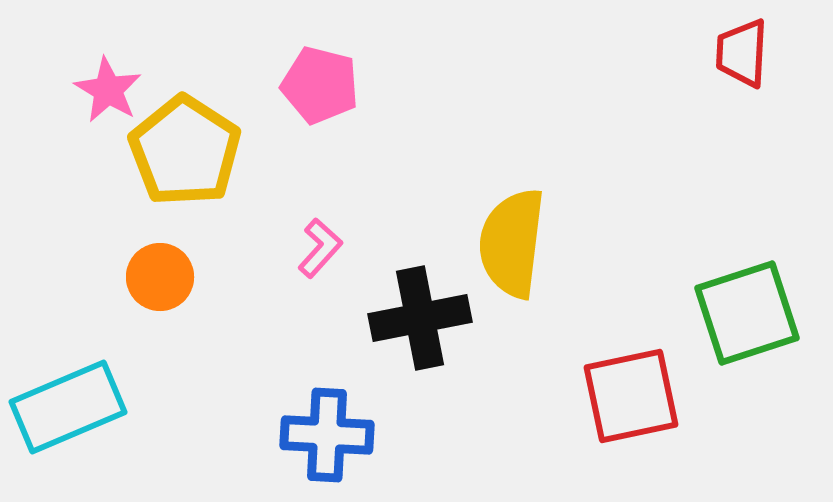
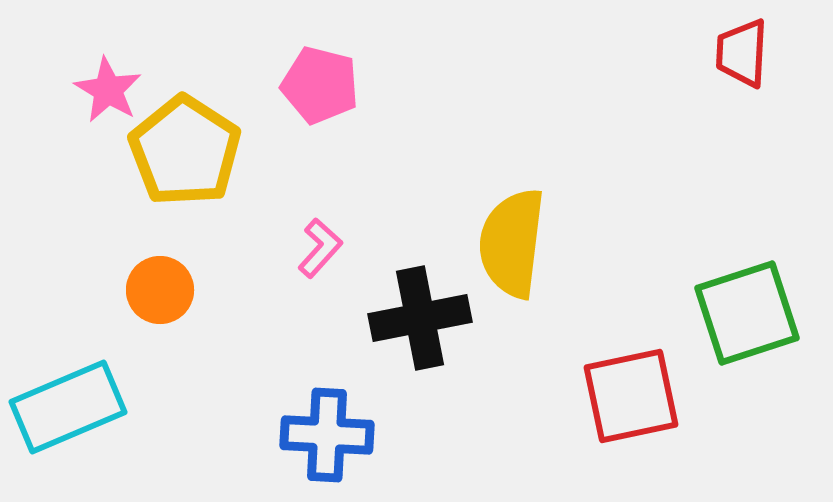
orange circle: moved 13 px down
